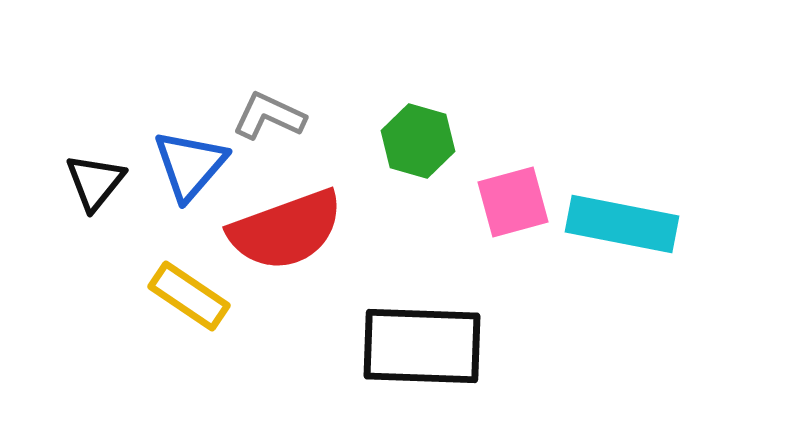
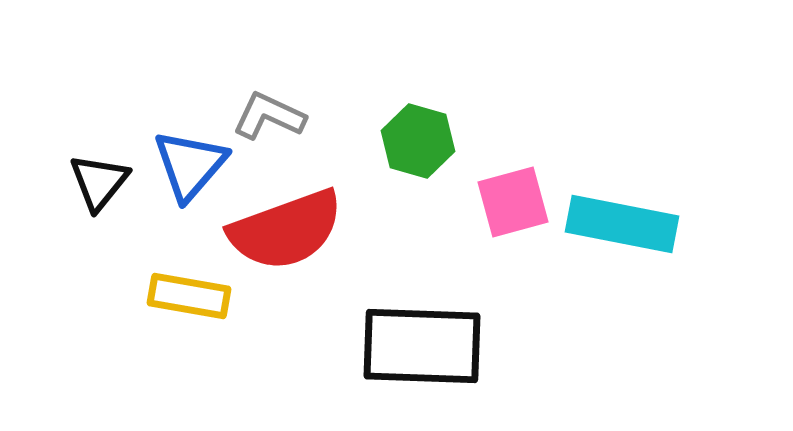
black triangle: moved 4 px right
yellow rectangle: rotated 24 degrees counterclockwise
